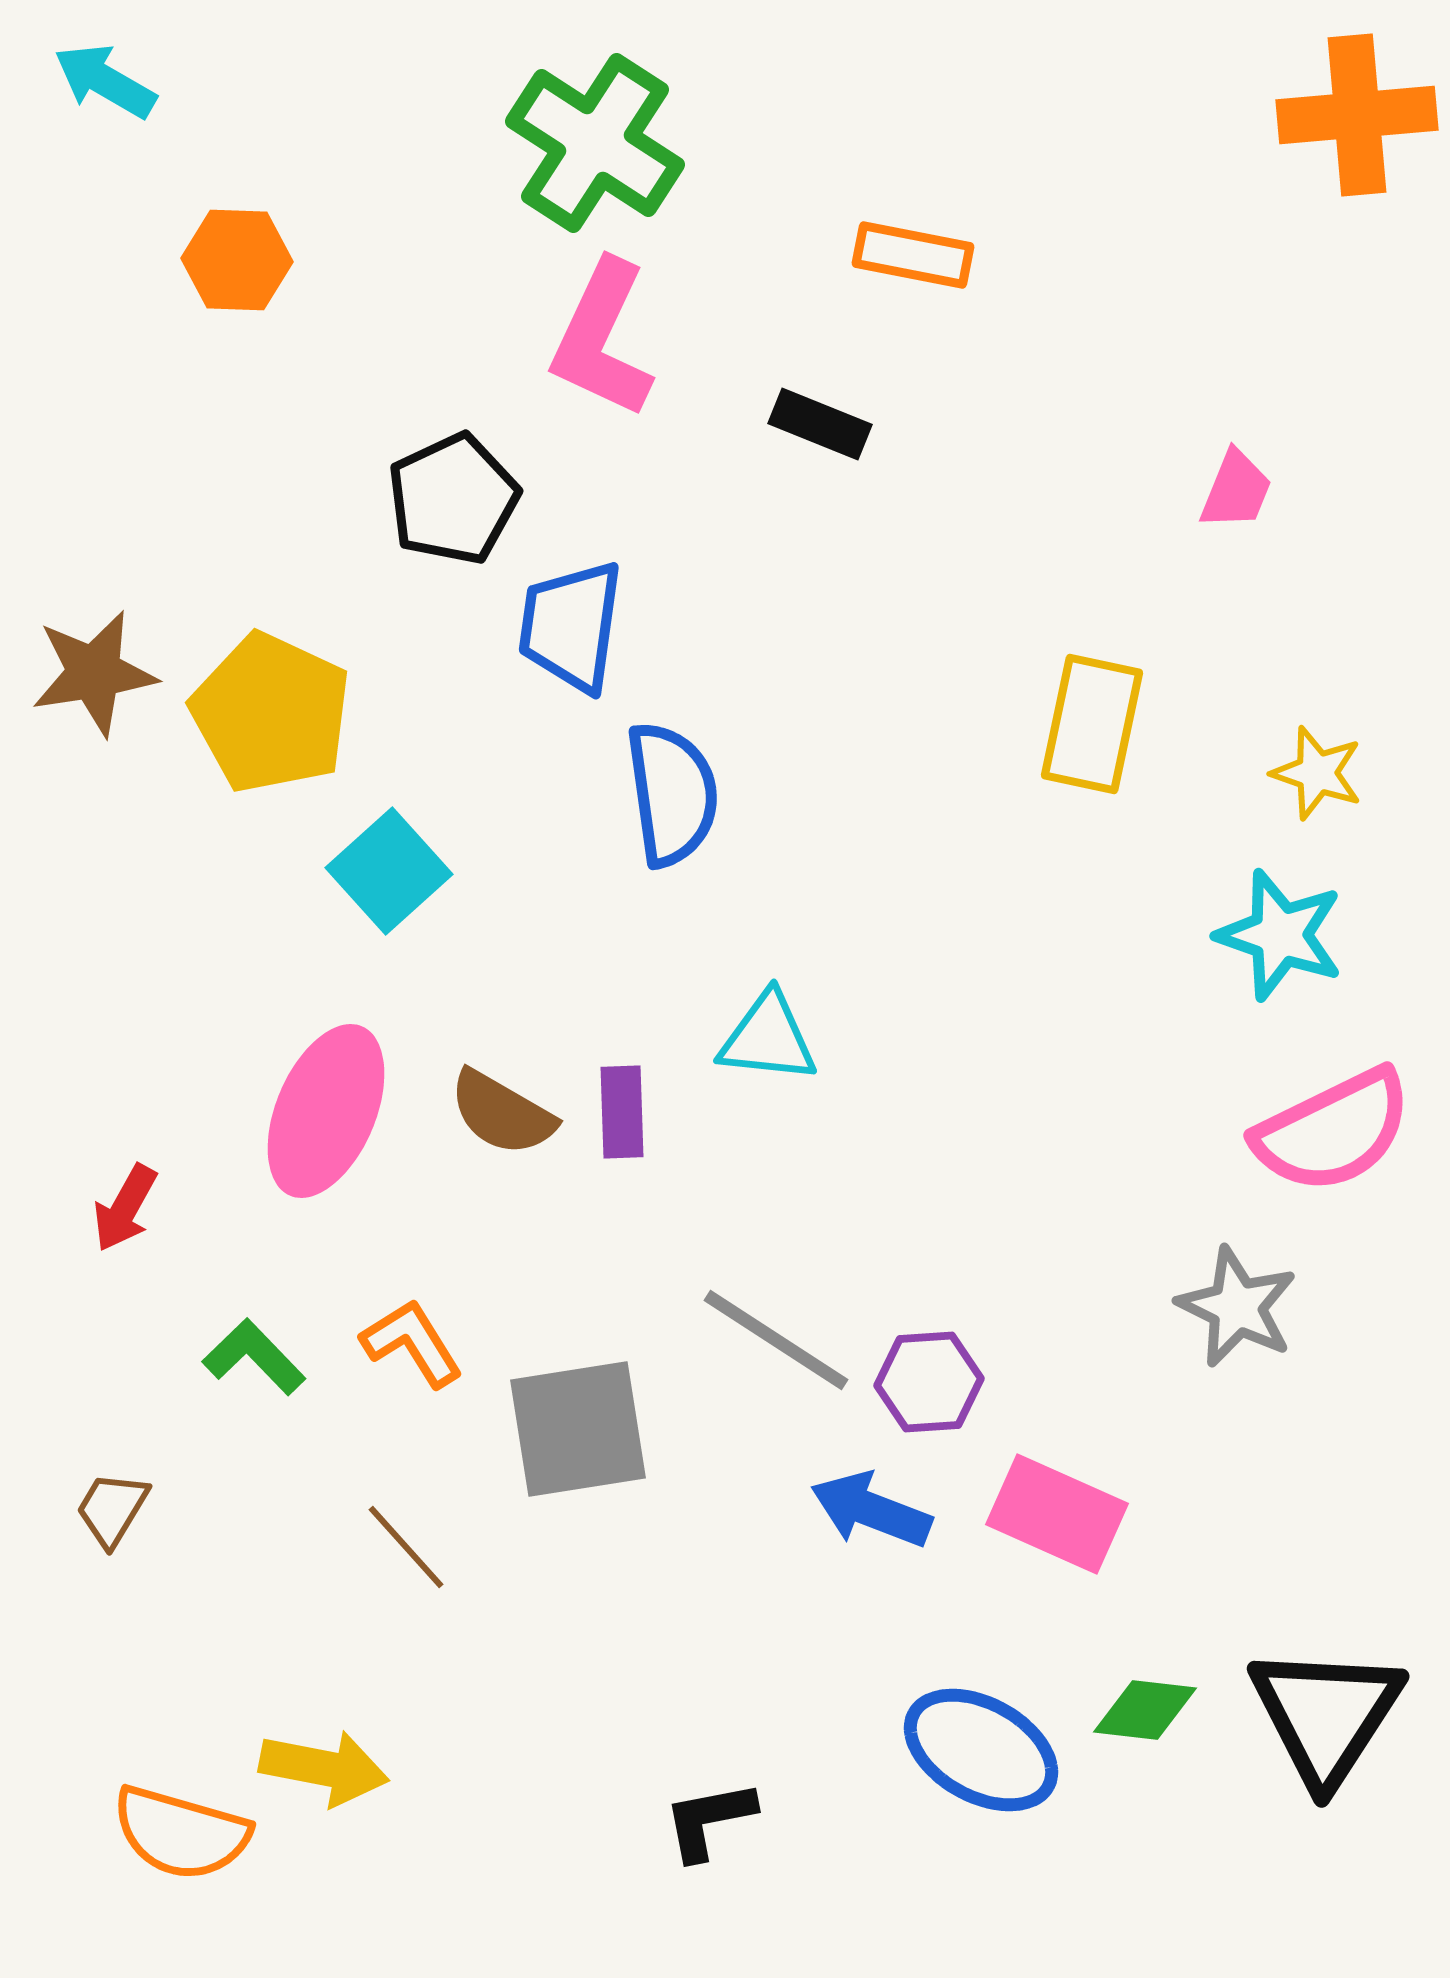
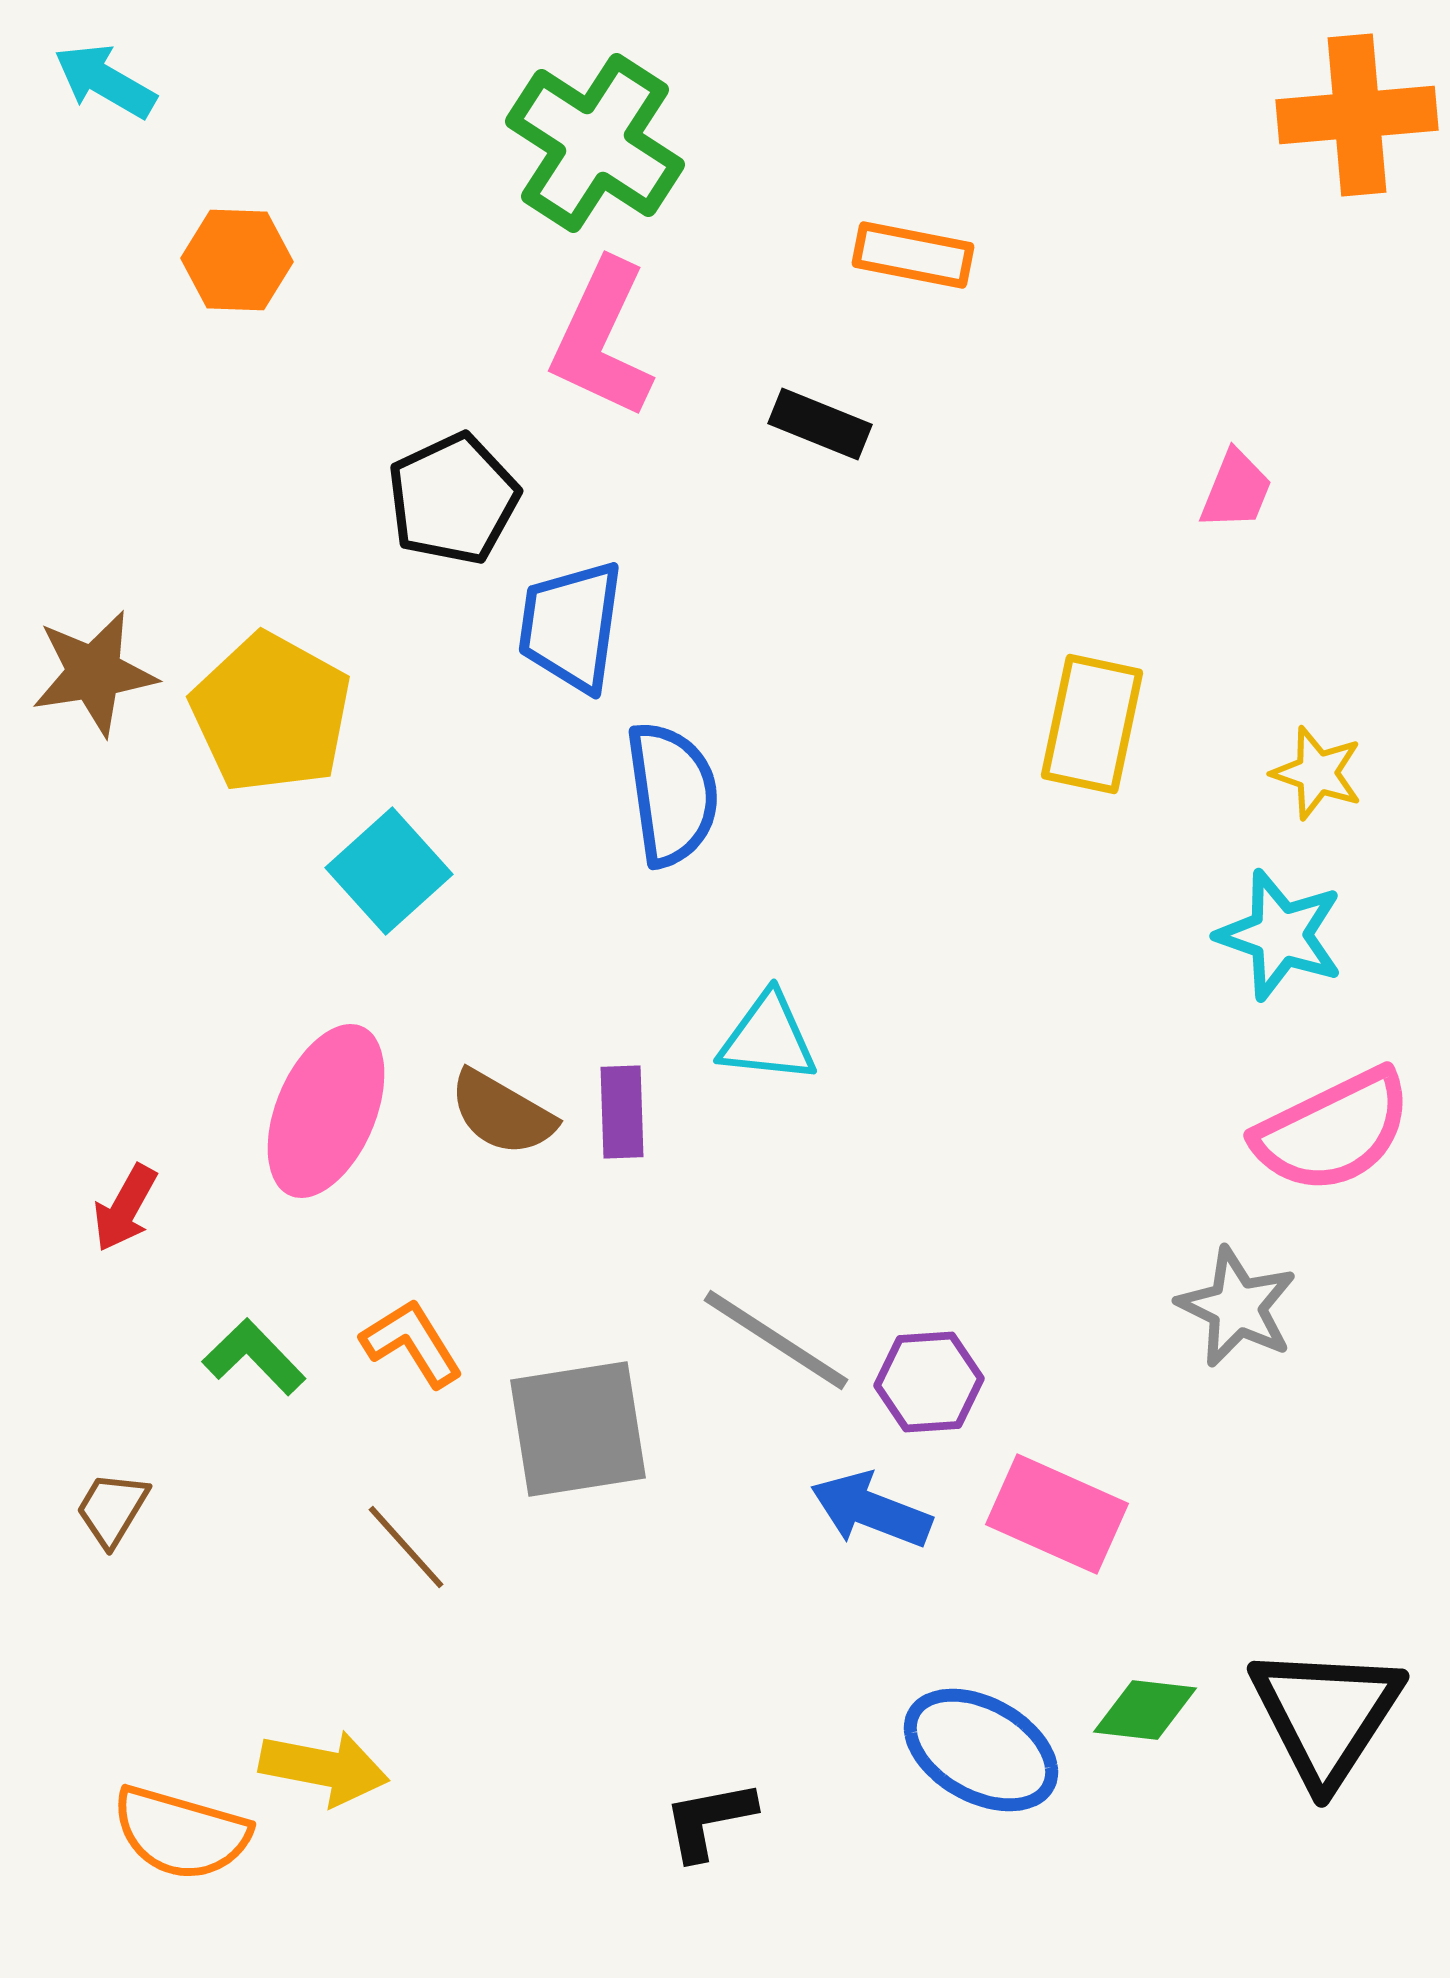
yellow pentagon: rotated 4 degrees clockwise
